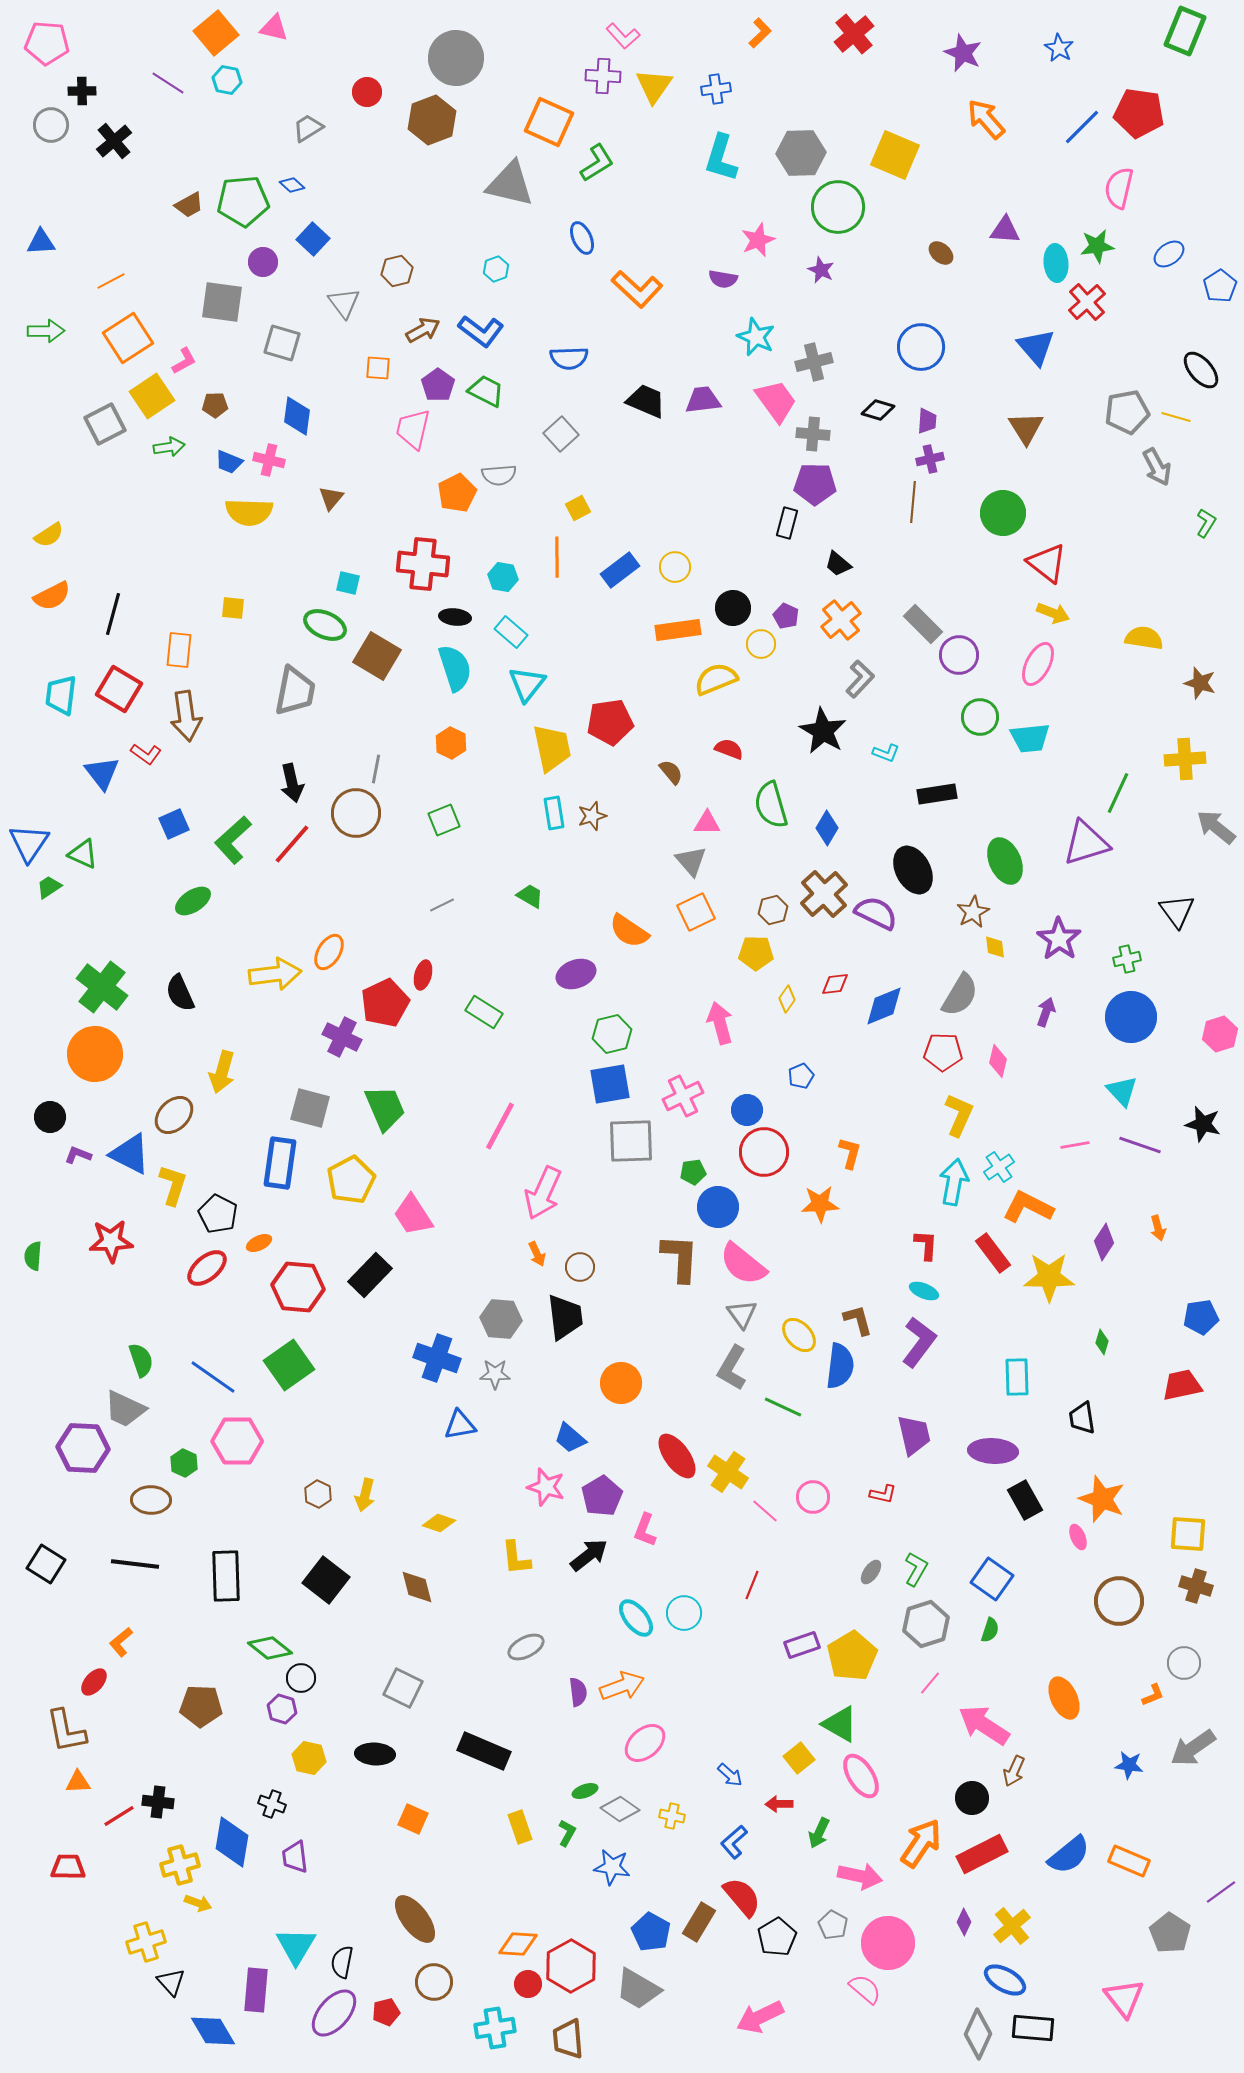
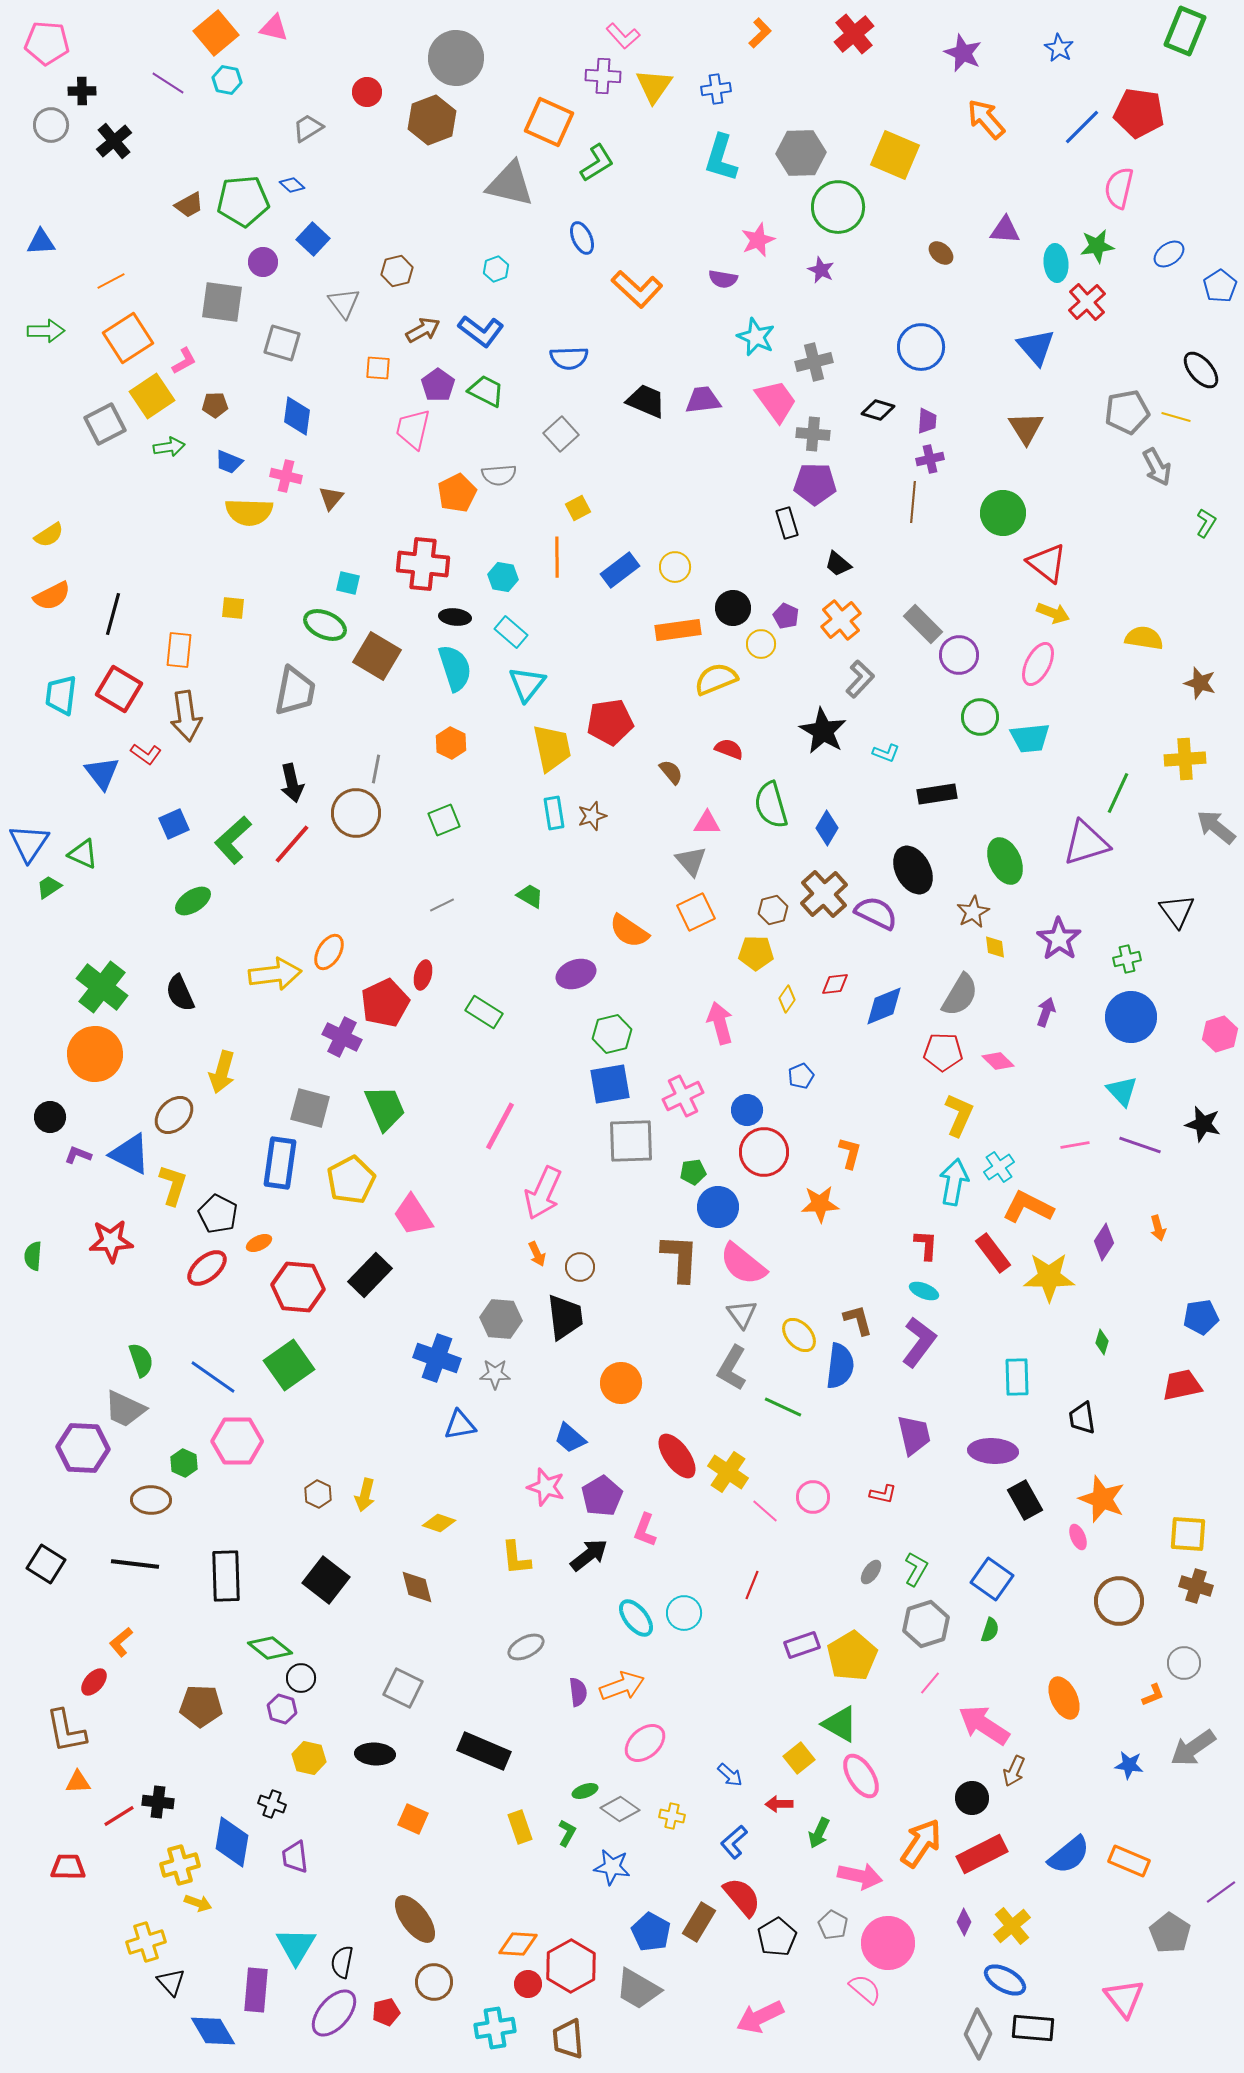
pink cross at (269, 460): moved 17 px right, 16 px down
black rectangle at (787, 523): rotated 32 degrees counterclockwise
pink diamond at (998, 1061): rotated 60 degrees counterclockwise
